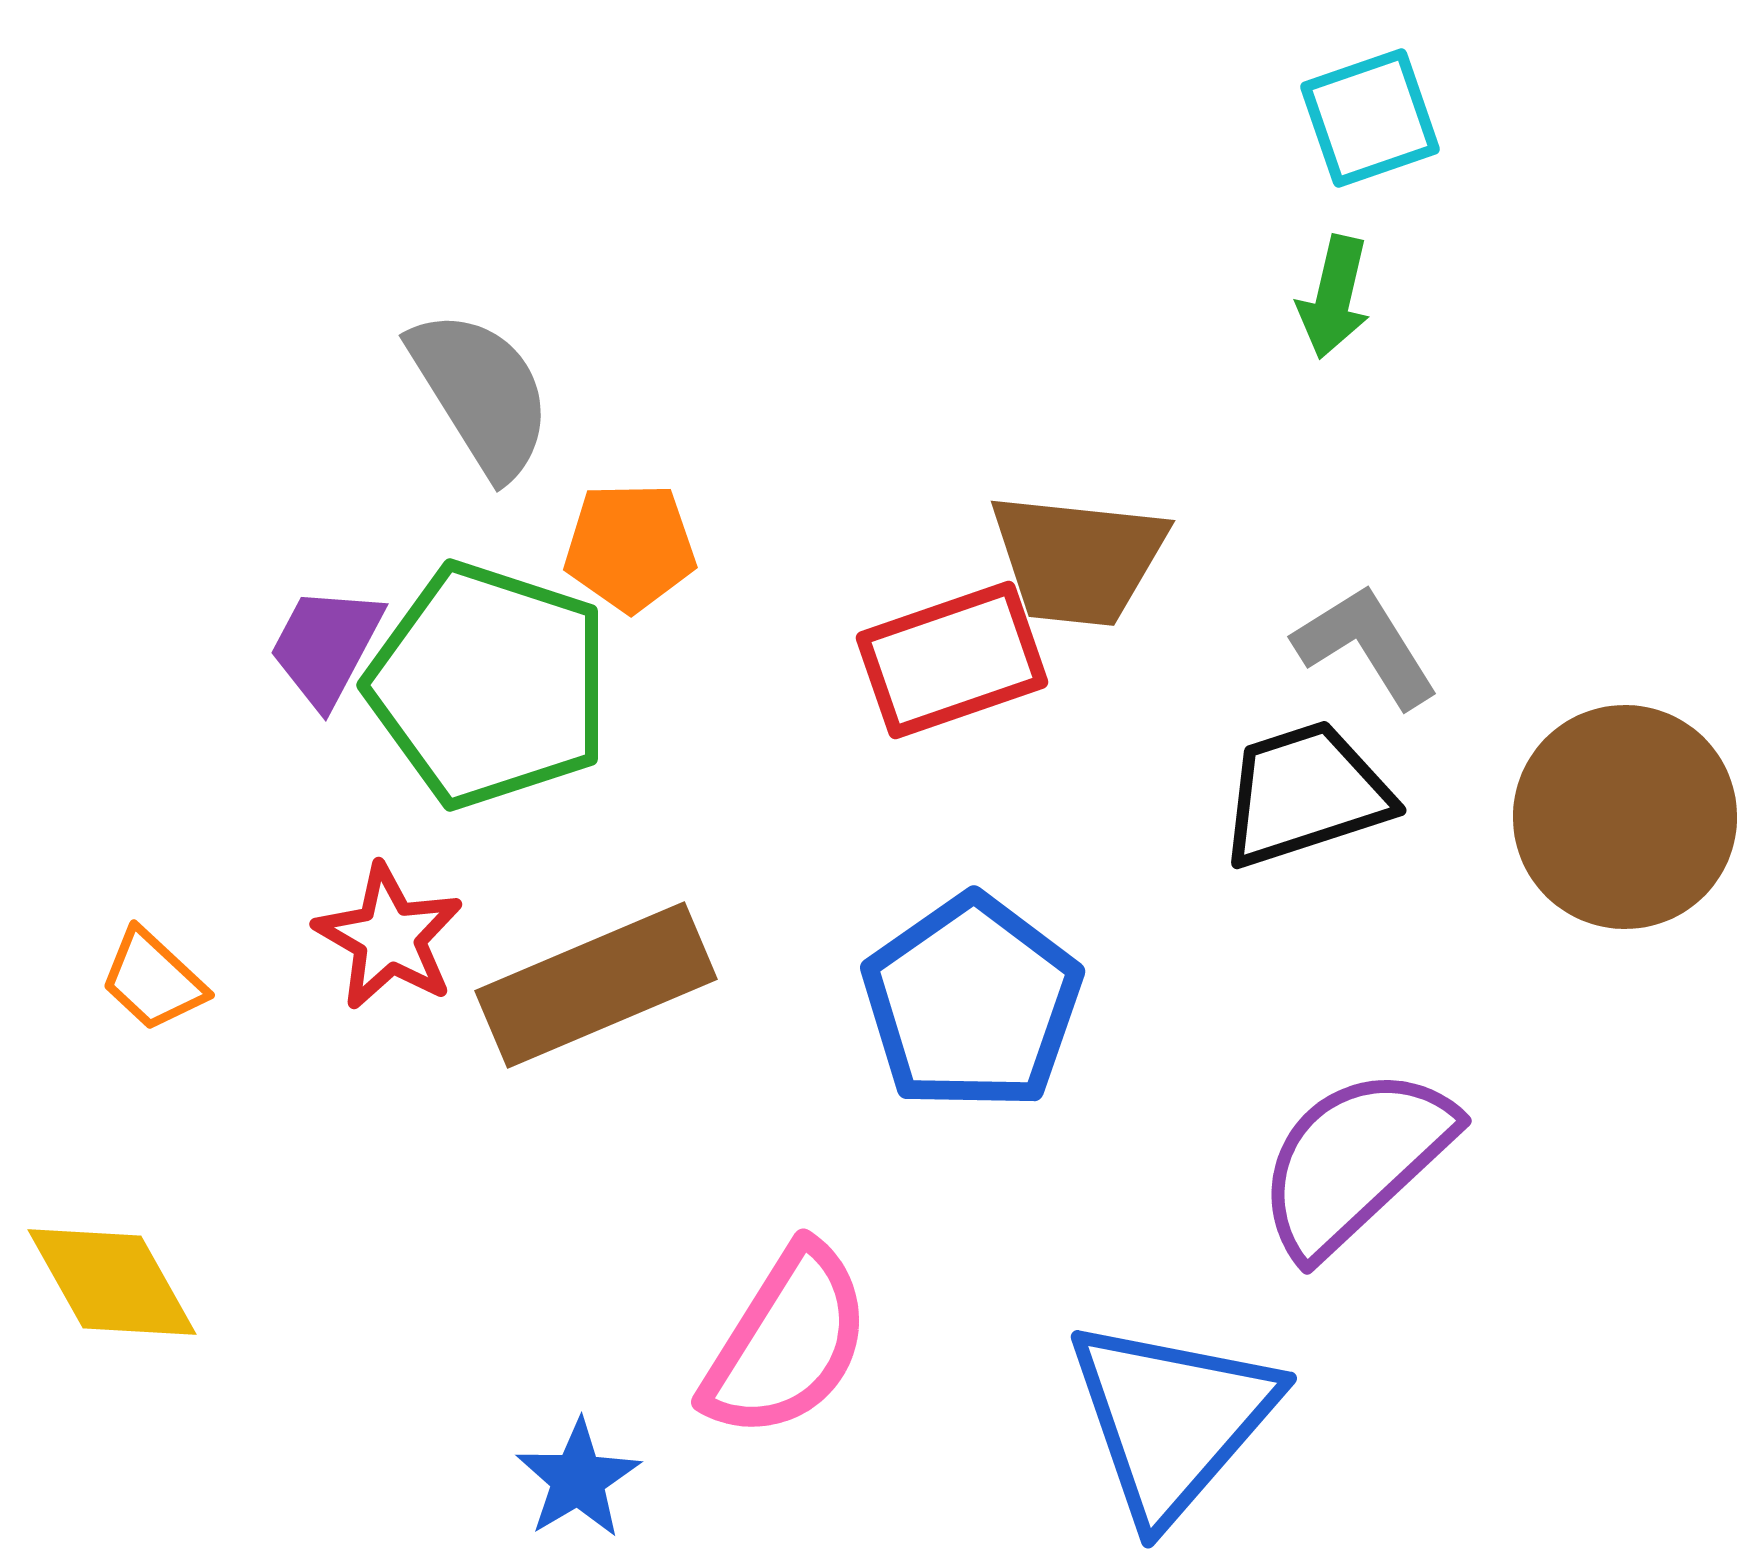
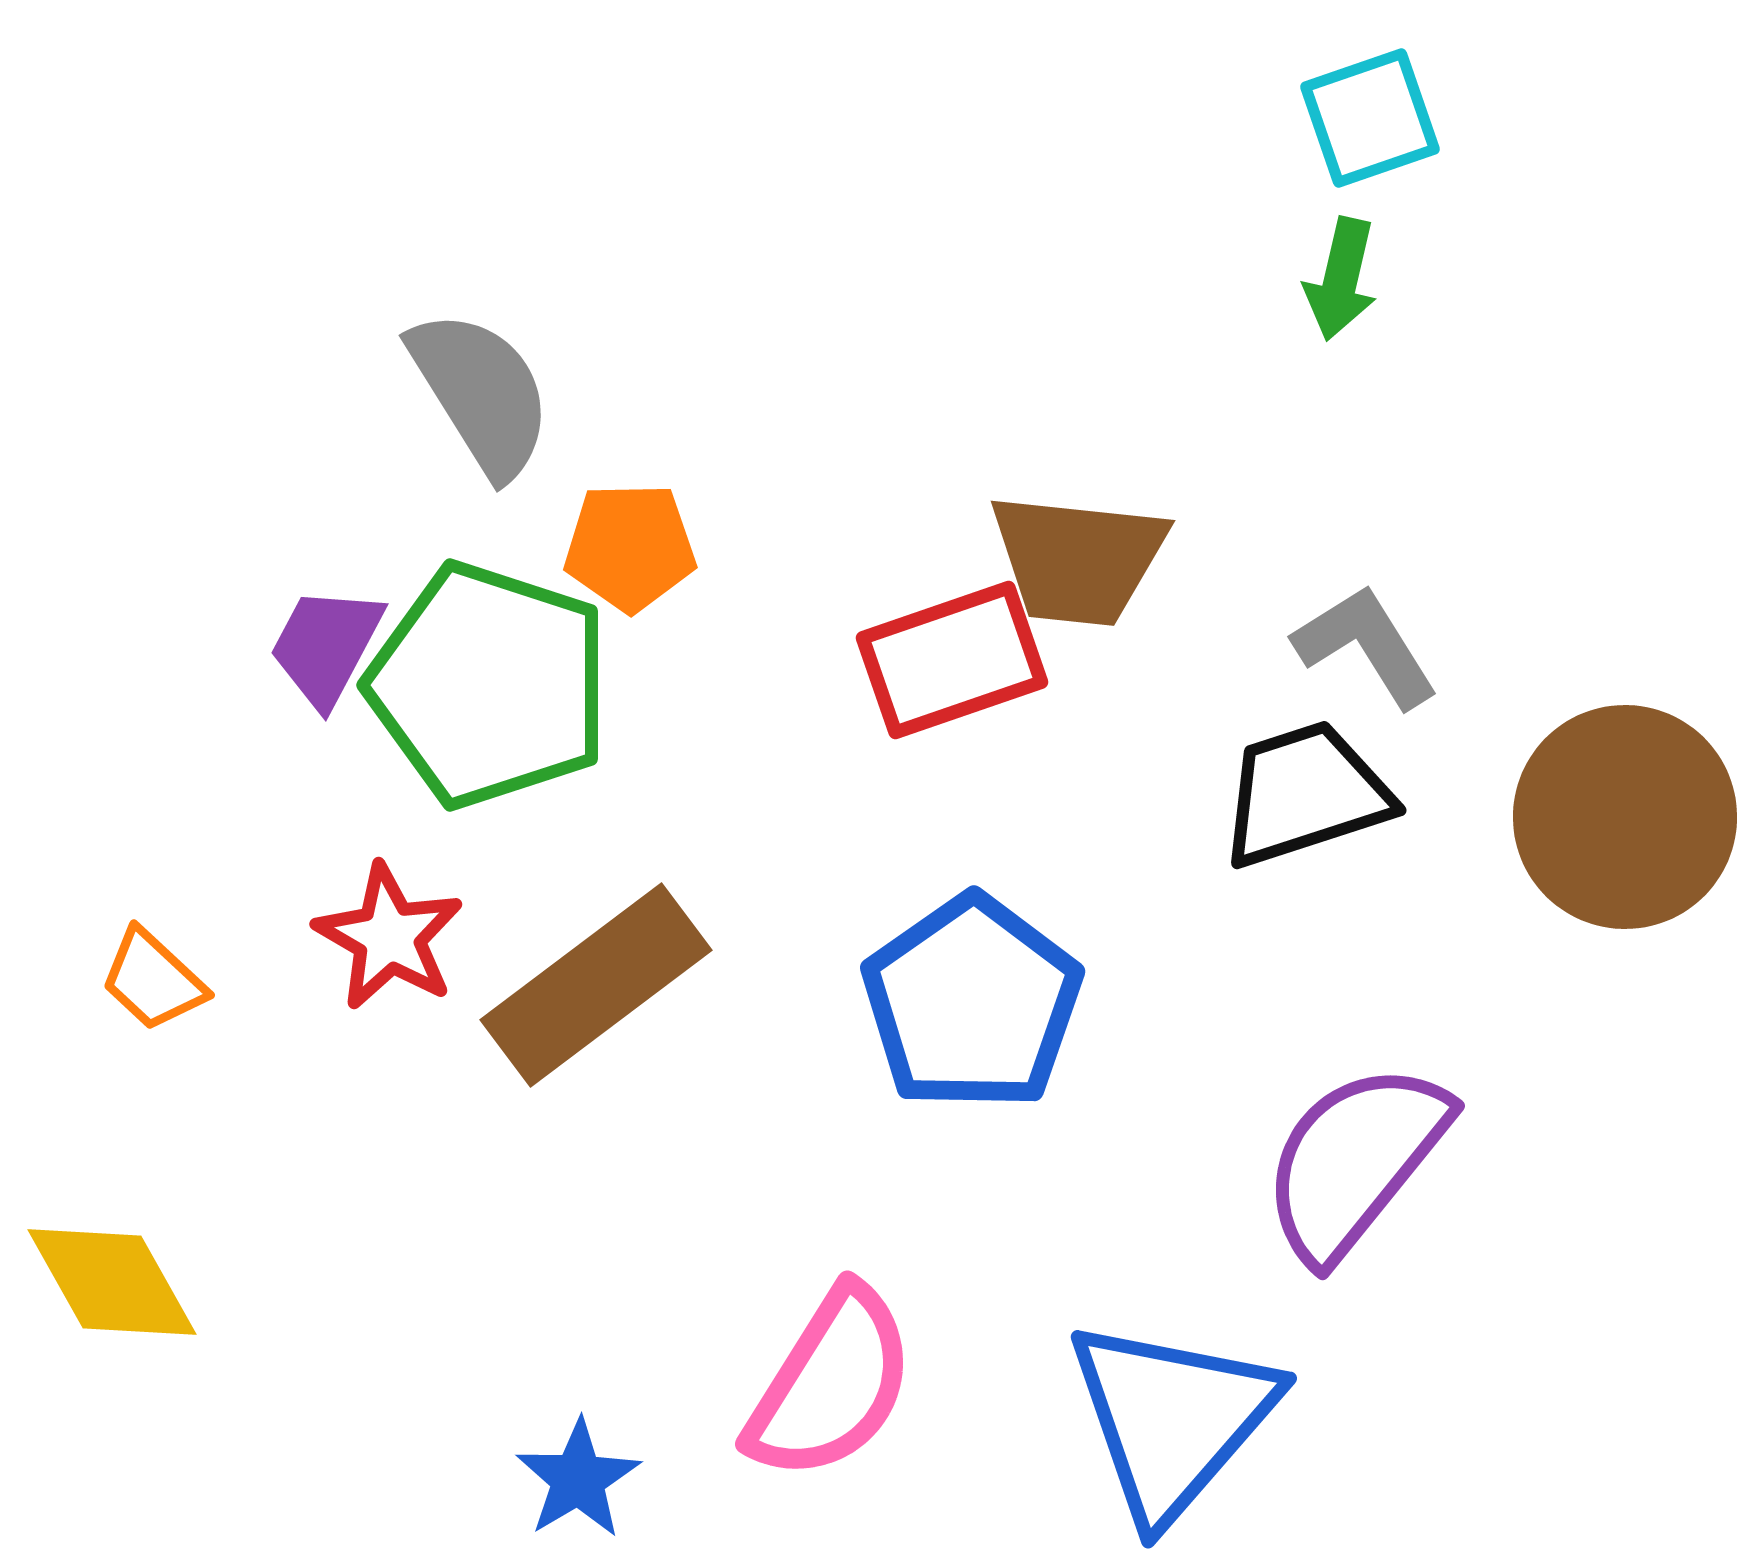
green arrow: moved 7 px right, 18 px up
brown rectangle: rotated 14 degrees counterclockwise
purple semicircle: rotated 8 degrees counterclockwise
pink semicircle: moved 44 px right, 42 px down
